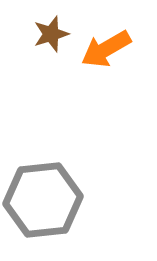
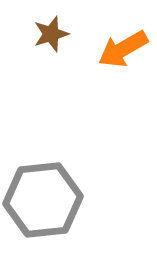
orange arrow: moved 17 px right
